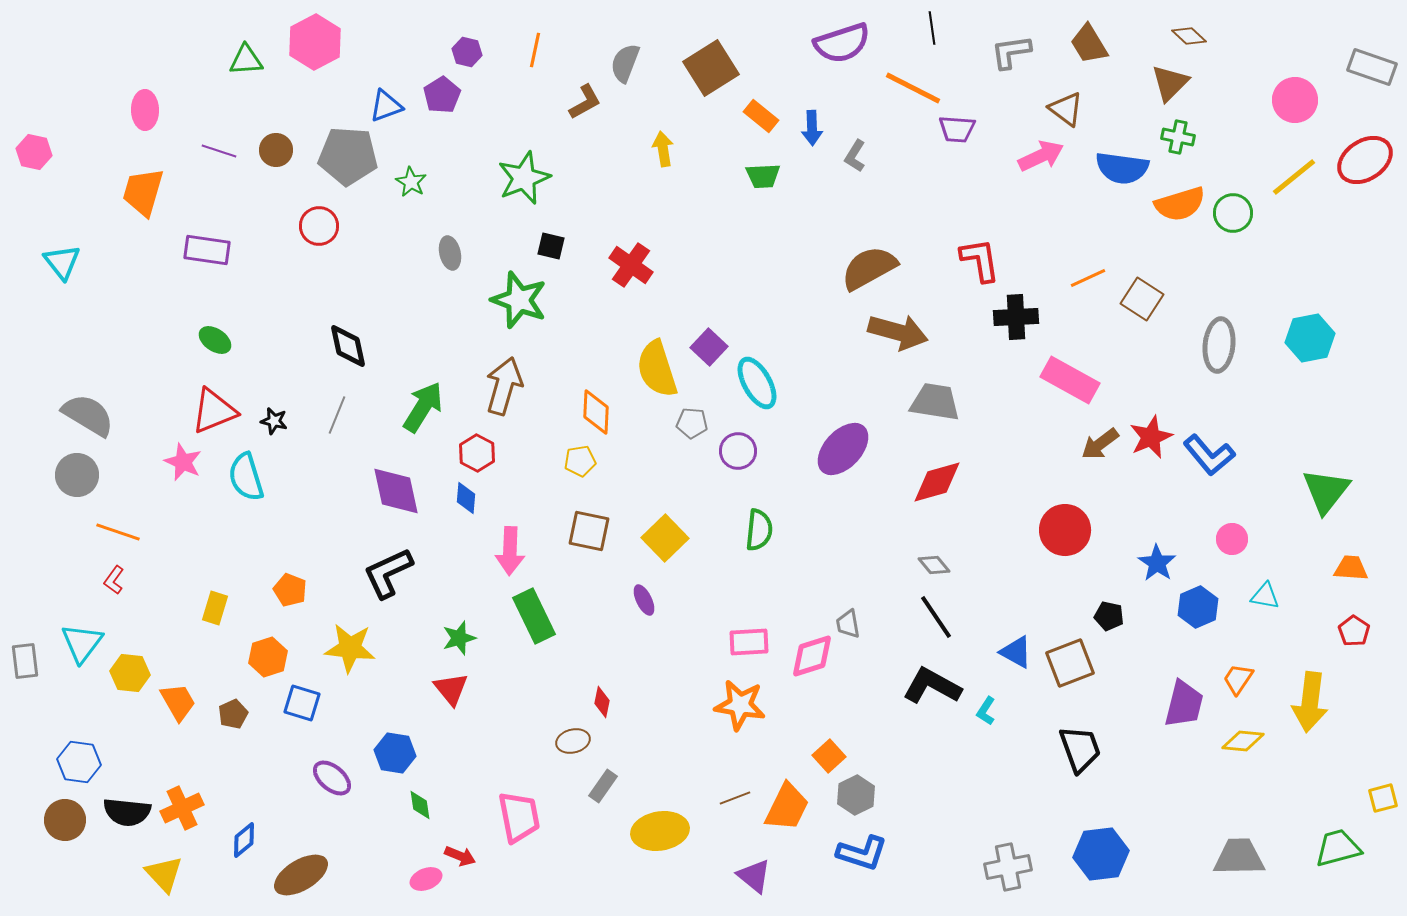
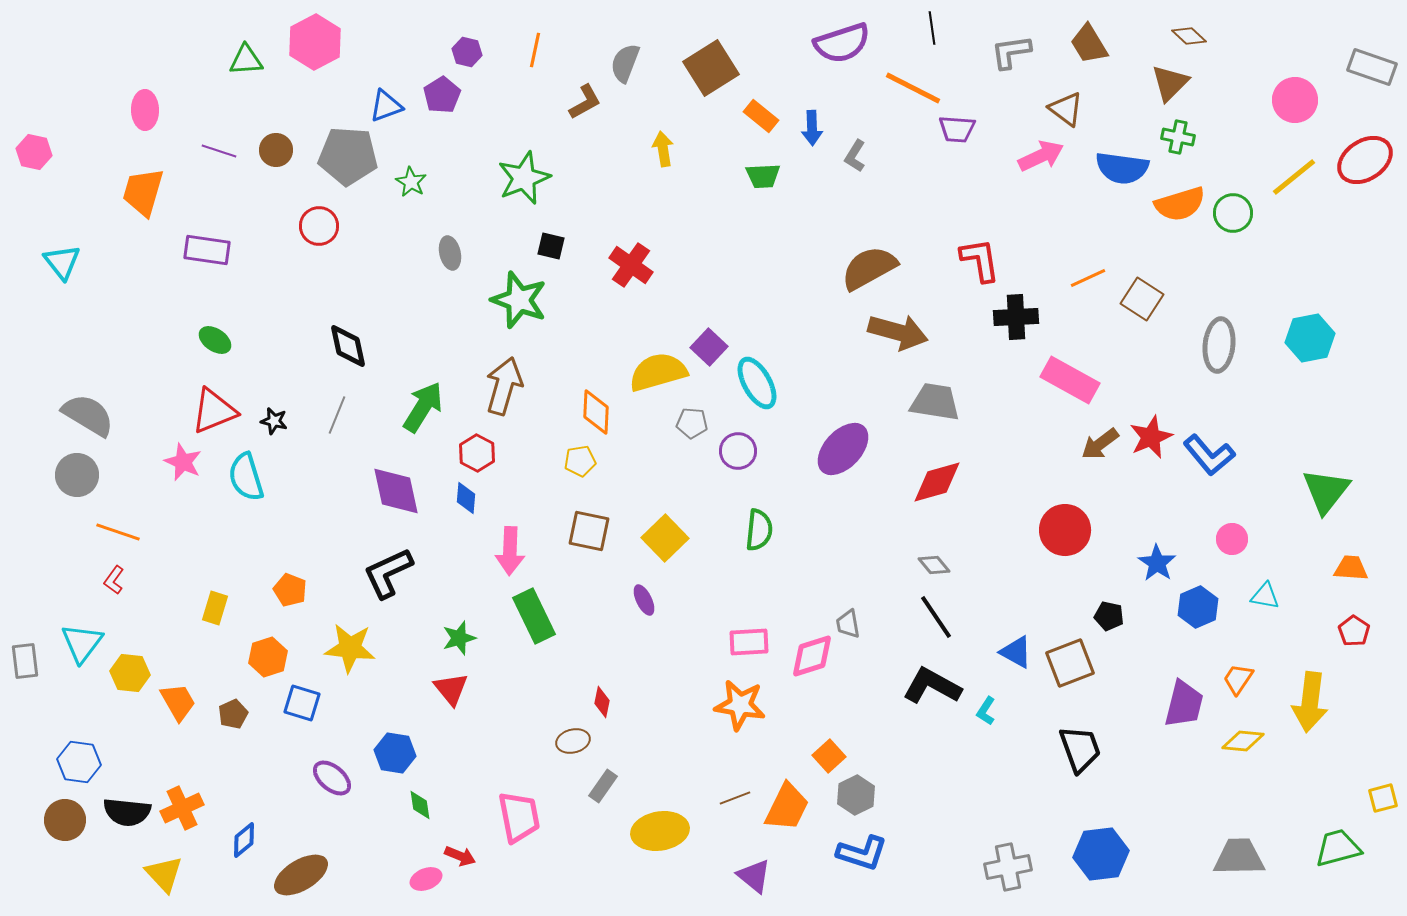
yellow semicircle at (657, 369): moved 1 px right, 3 px down; rotated 92 degrees clockwise
